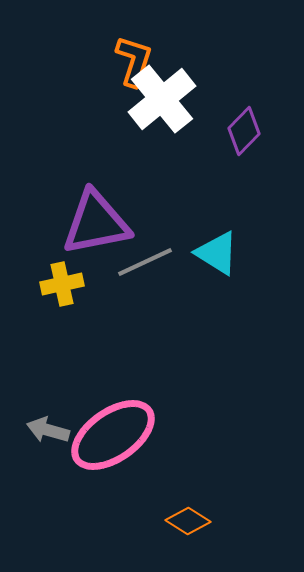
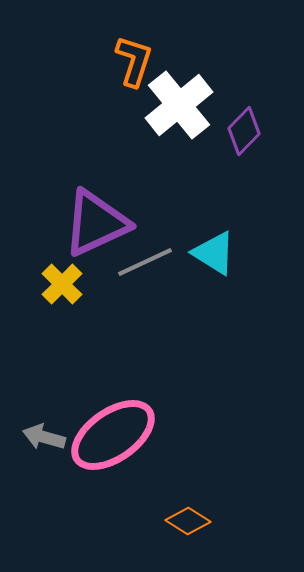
white cross: moved 17 px right, 6 px down
purple triangle: rotated 14 degrees counterclockwise
cyan triangle: moved 3 px left
yellow cross: rotated 33 degrees counterclockwise
gray arrow: moved 4 px left, 7 px down
